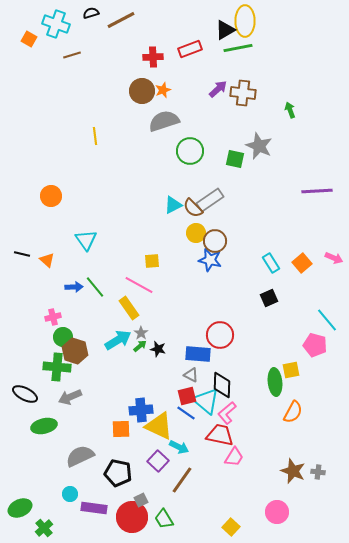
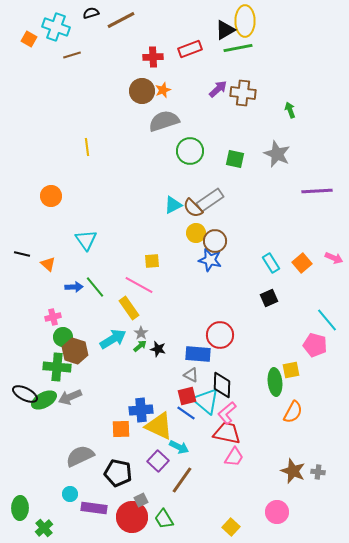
cyan cross at (56, 24): moved 3 px down
yellow line at (95, 136): moved 8 px left, 11 px down
gray star at (259, 146): moved 18 px right, 8 px down
orange triangle at (47, 260): moved 1 px right, 4 px down
cyan arrow at (118, 340): moved 5 px left, 1 px up
green ellipse at (44, 426): moved 26 px up; rotated 15 degrees counterclockwise
red trapezoid at (220, 435): moved 7 px right, 2 px up
green ellipse at (20, 508): rotated 65 degrees counterclockwise
